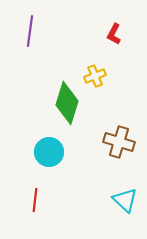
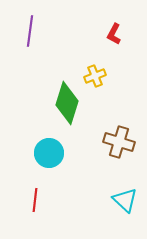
cyan circle: moved 1 px down
